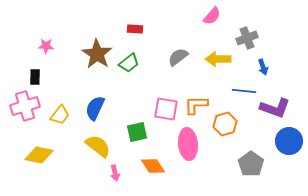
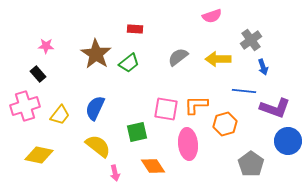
pink semicircle: rotated 30 degrees clockwise
gray cross: moved 4 px right, 2 px down; rotated 15 degrees counterclockwise
brown star: moved 1 px left
black rectangle: moved 3 px right, 3 px up; rotated 42 degrees counterclockwise
blue circle: moved 1 px left
